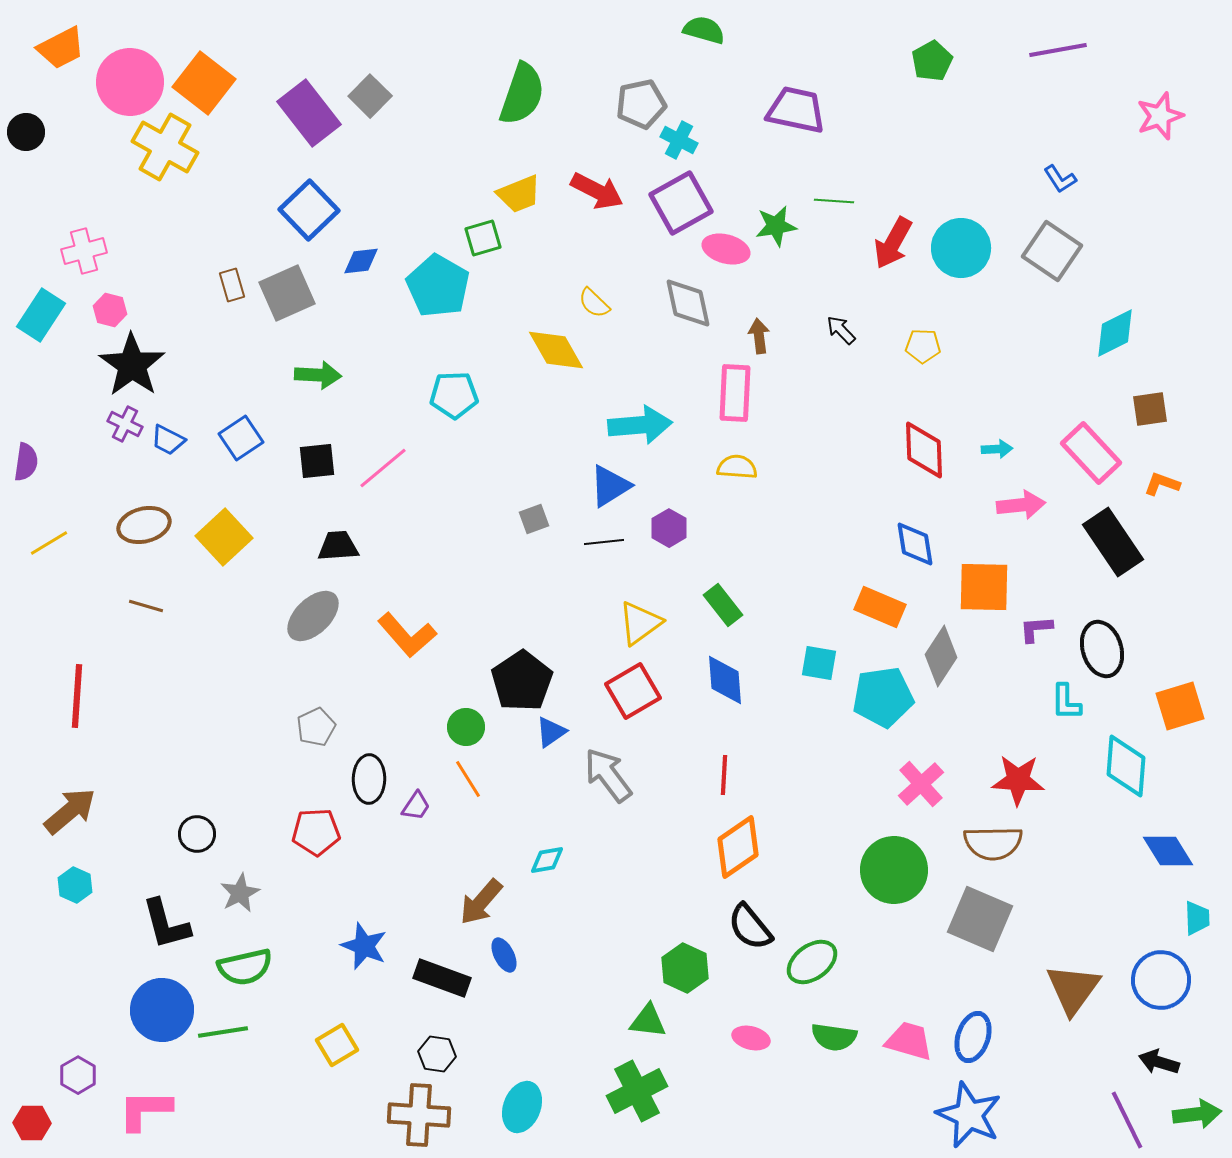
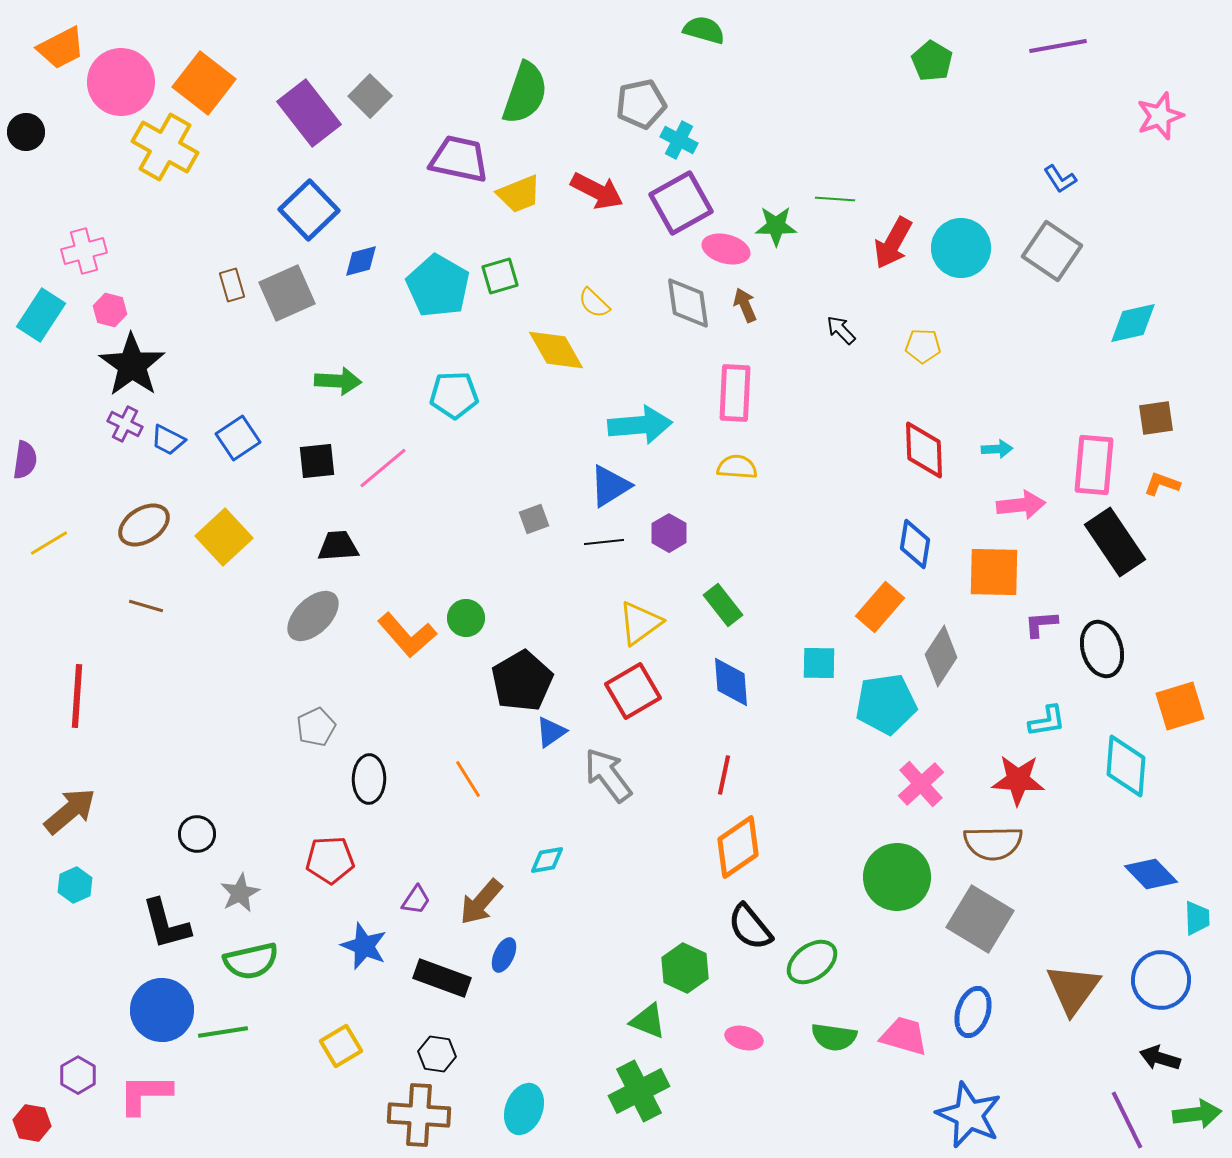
purple line at (1058, 50): moved 4 px up
green pentagon at (932, 61): rotated 12 degrees counterclockwise
pink circle at (130, 82): moved 9 px left
green semicircle at (522, 94): moved 3 px right, 1 px up
purple trapezoid at (796, 110): moved 337 px left, 49 px down
green line at (834, 201): moved 1 px right, 2 px up
green star at (776, 226): rotated 9 degrees clockwise
green square at (483, 238): moved 17 px right, 38 px down
blue diamond at (361, 261): rotated 9 degrees counterclockwise
gray diamond at (688, 303): rotated 4 degrees clockwise
cyan diamond at (1115, 333): moved 18 px right, 10 px up; rotated 14 degrees clockwise
brown arrow at (759, 336): moved 14 px left, 31 px up; rotated 16 degrees counterclockwise
green arrow at (318, 375): moved 20 px right, 6 px down
brown square at (1150, 409): moved 6 px right, 9 px down
blue square at (241, 438): moved 3 px left
pink rectangle at (1091, 453): moved 3 px right, 12 px down; rotated 48 degrees clockwise
purple semicircle at (26, 462): moved 1 px left, 2 px up
brown ellipse at (144, 525): rotated 18 degrees counterclockwise
purple hexagon at (669, 528): moved 5 px down
black rectangle at (1113, 542): moved 2 px right
blue diamond at (915, 544): rotated 18 degrees clockwise
orange square at (984, 587): moved 10 px right, 15 px up
orange rectangle at (880, 607): rotated 72 degrees counterclockwise
purple L-shape at (1036, 629): moved 5 px right, 5 px up
cyan square at (819, 663): rotated 9 degrees counterclockwise
blue diamond at (725, 680): moved 6 px right, 2 px down
black pentagon at (522, 681): rotated 4 degrees clockwise
cyan pentagon at (883, 697): moved 3 px right, 7 px down
cyan L-shape at (1066, 702): moved 19 px left, 19 px down; rotated 99 degrees counterclockwise
green circle at (466, 727): moved 109 px up
red line at (724, 775): rotated 9 degrees clockwise
purple trapezoid at (416, 806): moved 94 px down
red pentagon at (316, 832): moved 14 px right, 28 px down
blue diamond at (1168, 851): moved 17 px left, 23 px down; rotated 12 degrees counterclockwise
green circle at (894, 870): moved 3 px right, 7 px down
cyan hexagon at (75, 885): rotated 12 degrees clockwise
gray square at (980, 919): rotated 8 degrees clockwise
blue ellipse at (504, 955): rotated 52 degrees clockwise
green semicircle at (245, 967): moved 6 px right, 6 px up
green triangle at (648, 1021): rotated 15 degrees clockwise
blue ellipse at (973, 1037): moved 25 px up
pink ellipse at (751, 1038): moved 7 px left
pink trapezoid at (909, 1041): moved 5 px left, 5 px up
yellow square at (337, 1045): moved 4 px right, 1 px down
black arrow at (1159, 1062): moved 1 px right, 4 px up
green cross at (637, 1091): moved 2 px right
cyan ellipse at (522, 1107): moved 2 px right, 2 px down
pink L-shape at (145, 1110): moved 16 px up
red hexagon at (32, 1123): rotated 9 degrees clockwise
